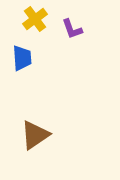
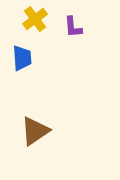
purple L-shape: moved 1 px right, 2 px up; rotated 15 degrees clockwise
brown triangle: moved 4 px up
